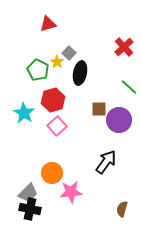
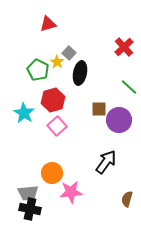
gray trapezoid: rotated 40 degrees clockwise
brown semicircle: moved 5 px right, 10 px up
